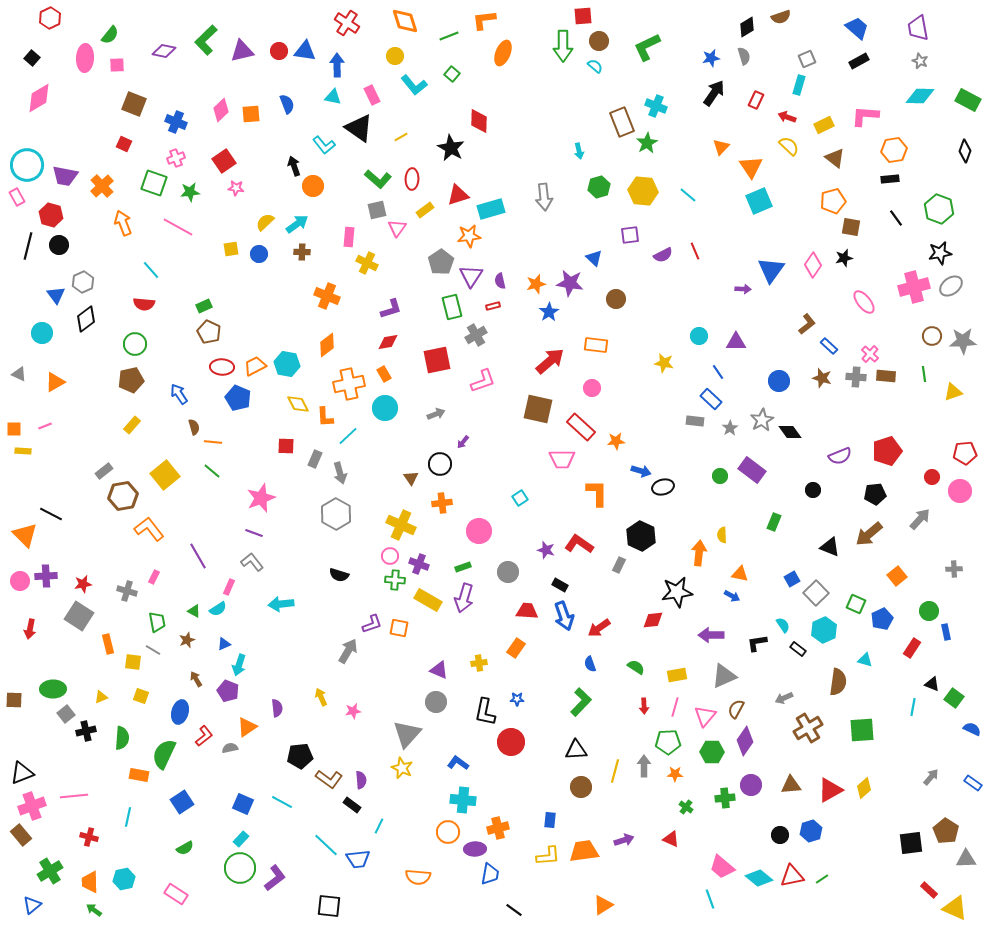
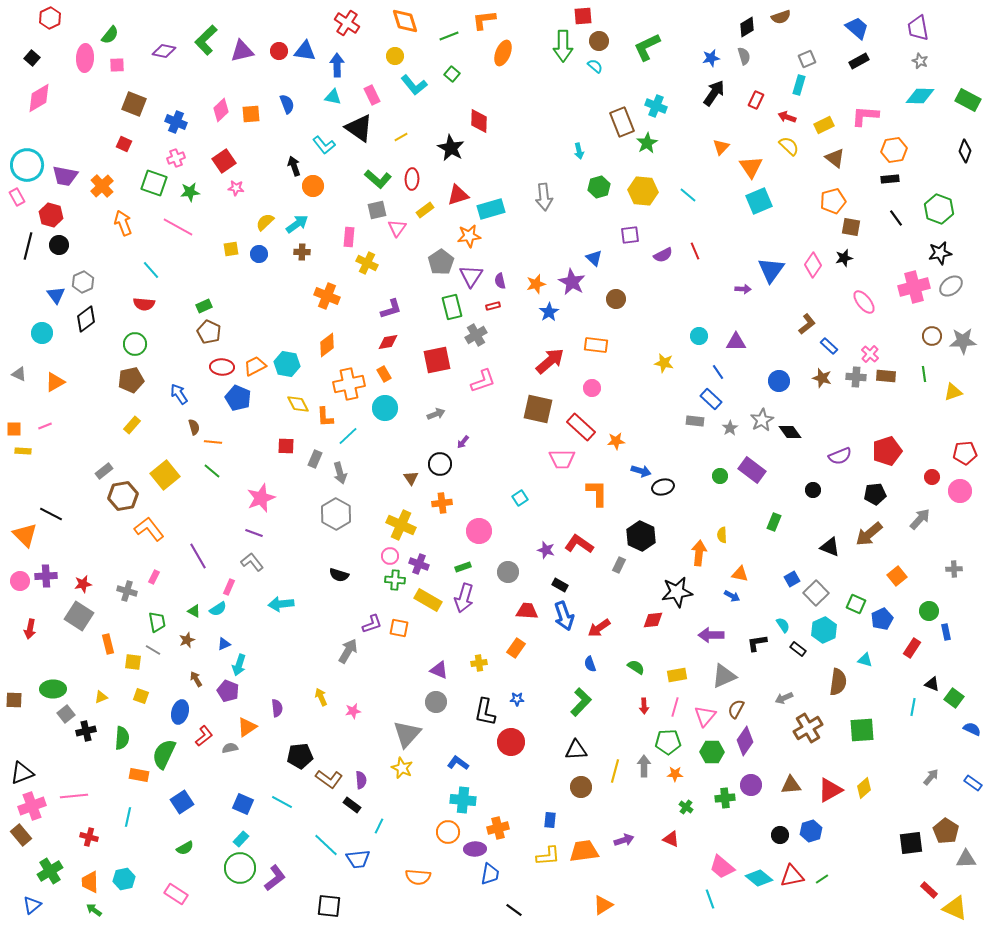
purple star at (570, 283): moved 2 px right, 1 px up; rotated 20 degrees clockwise
